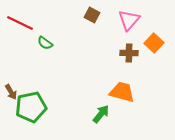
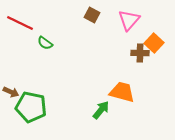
brown cross: moved 11 px right
brown arrow: rotated 35 degrees counterclockwise
green pentagon: rotated 24 degrees clockwise
green arrow: moved 4 px up
